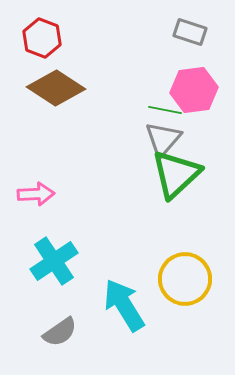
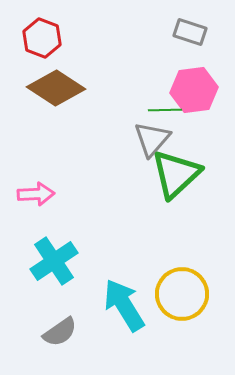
green line: rotated 12 degrees counterclockwise
gray triangle: moved 11 px left
yellow circle: moved 3 px left, 15 px down
